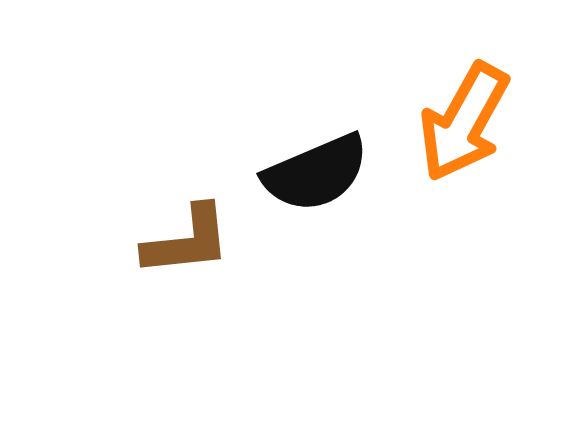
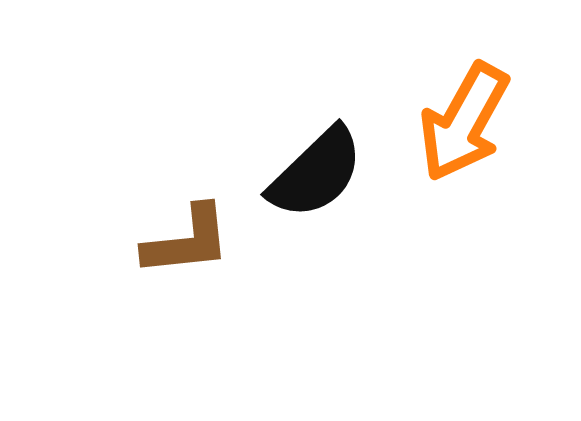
black semicircle: rotated 21 degrees counterclockwise
